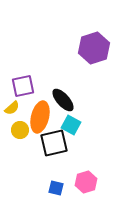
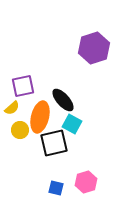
cyan square: moved 1 px right, 1 px up
